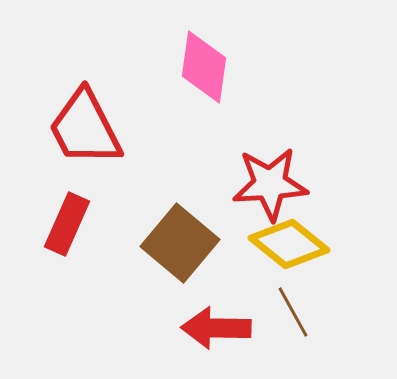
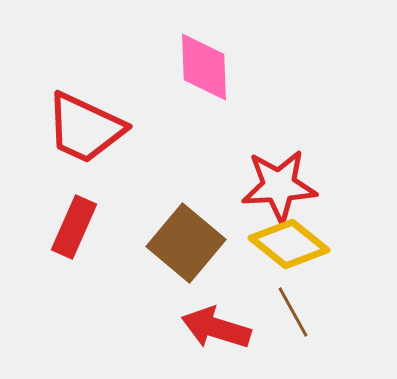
pink diamond: rotated 10 degrees counterclockwise
red trapezoid: rotated 38 degrees counterclockwise
red star: moved 9 px right, 2 px down
red rectangle: moved 7 px right, 3 px down
brown square: moved 6 px right
red arrow: rotated 16 degrees clockwise
